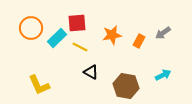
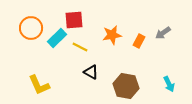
red square: moved 3 px left, 3 px up
cyan arrow: moved 6 px right, 9 px down; rotated 91 degrees clockwise
